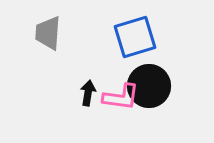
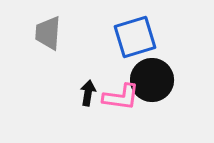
black circle: moved 3 px right, 6 px up
